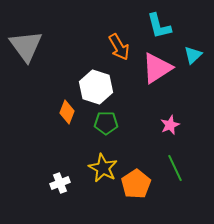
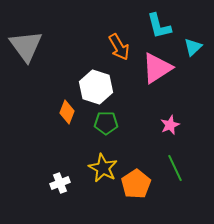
cyan triangle: moved 8 px up
